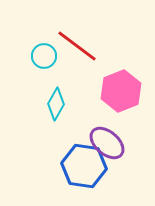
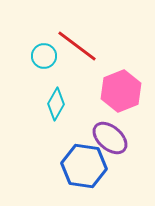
purple ellipse: moved 3 px right, 5 px up
